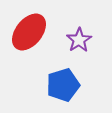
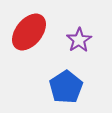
blue pentagon: moved 3 px right, 2 px down; rotated 16 degrees counterclockwise
